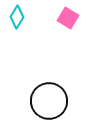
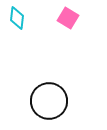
cyan diamond: moved 1 px down; rotated 25 degrees counterclockwise
